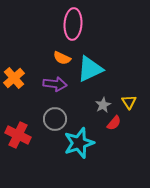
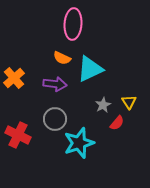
red semicircle: moved 3 px right
